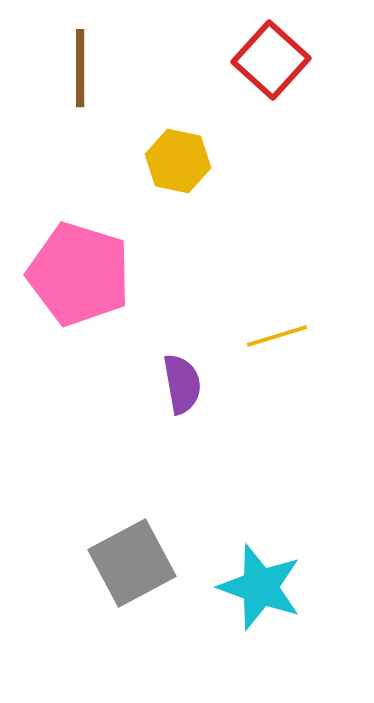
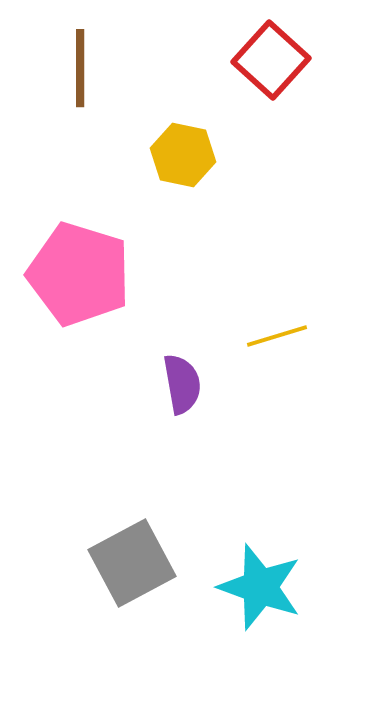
yellow hexagon: moved 5 px right, 6 px up
